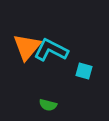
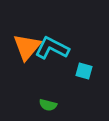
cyan L-shape: moved 1 px right, 2 px up
